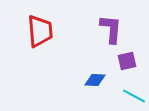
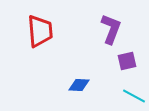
purple L-shape: rotated 16 degrees clockwise
blue diamond: moved 16 px left, 5 px down
